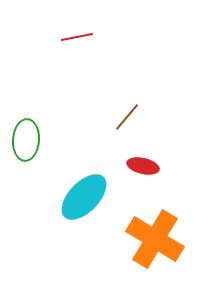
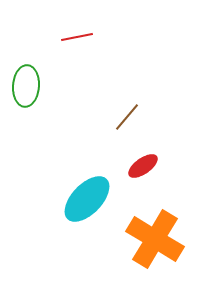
green ellipse: moved 54 px up
red ellipse: rotated 48 degrees counterclockwise
cyan ellipse: moved 3 px right, 2 px down
